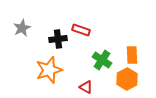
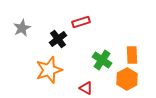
red rectangle: moved 8 px up; rotated 36 degrees counterclockwise
black cross: rotated 30 degrees counterclockwise
red triangle: moved 1 px down
